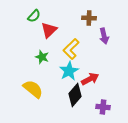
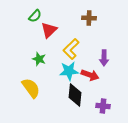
green semicircle: moved 1 px right
purple arrow: moved 22 px down; rotated 14 degrees clockwise
green star: moved 3 px left, 2 px down
cyan star: rotated 24 degrees clockwise
red arrow: moved 4 px up; rotated 48 degrees clockwise
yellow semicircle: moved 2 px left, 1 px up; rotated 15 degrees clockwise
black diamond: rotated 35 degrees counterclockwise
purple cross: moved 1 px up
